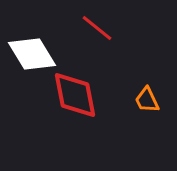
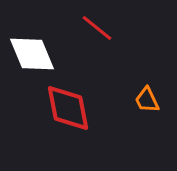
white diamond: rotated 9 degrees clockwise
red diamond: moved 7 px left, 13 px down
